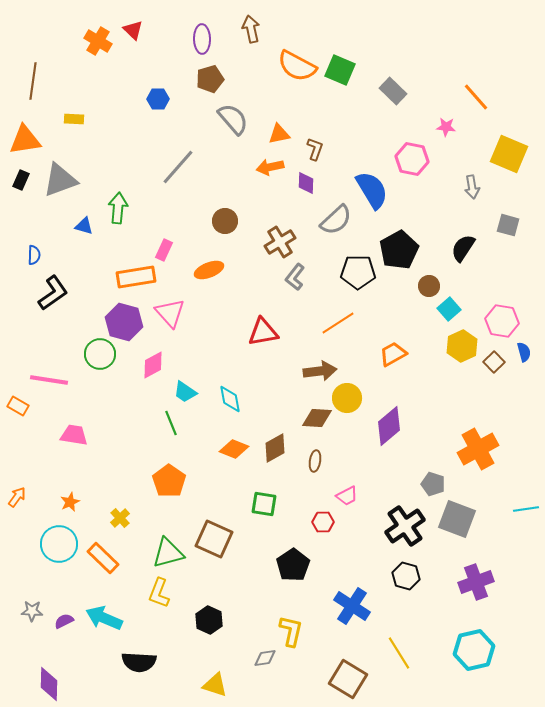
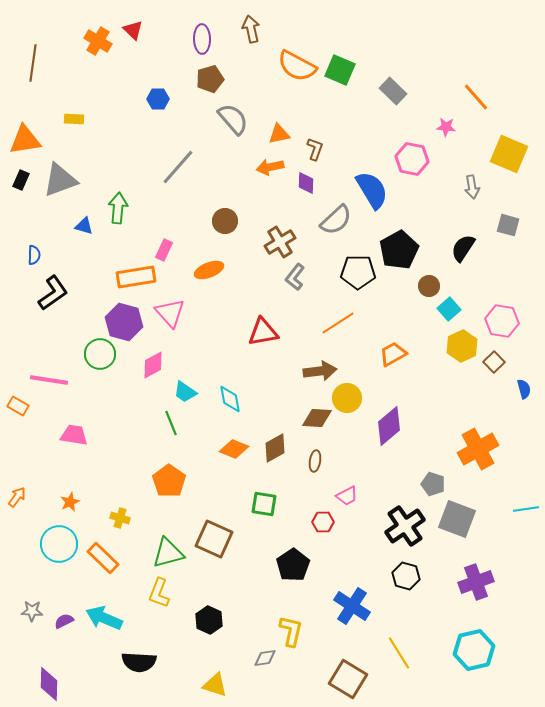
brown line at (33, 81): moved 18 px up
blue semicircle at (524, 352): moved 37 px down
yellow cross at (120, 518): rotated 30 degrees counterclockwise
